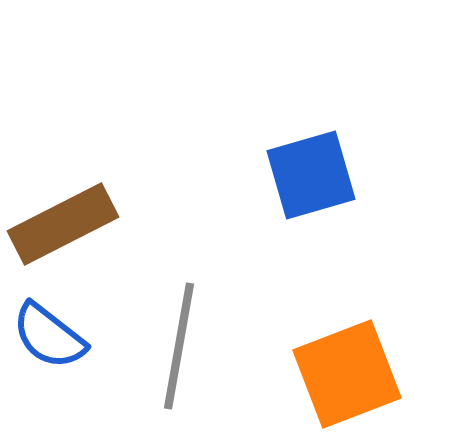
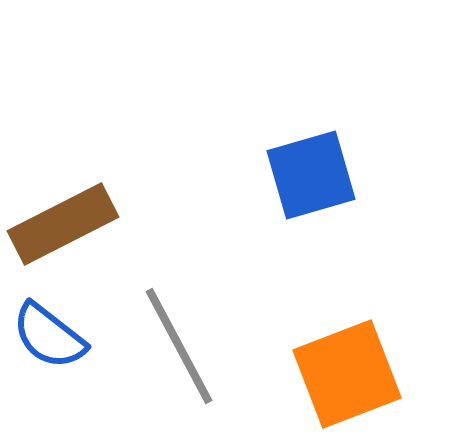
gray line: rotated 38 degrees counterclockwise
